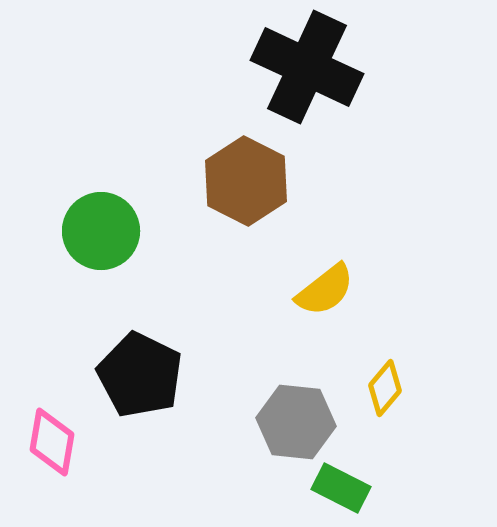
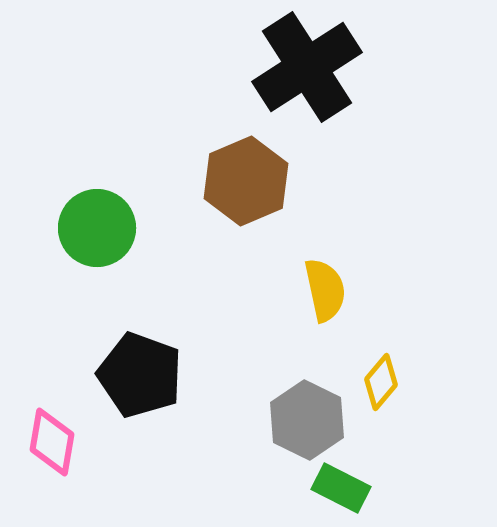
black cross: rotated 32 degrees clockwise
brown hexagon: rotated 10 degrees clockwise
green circle: moved 4 px left, 3 px up
yellow semicircle: rotated 64 degrees counterclockwise
black pentagon: rotated 6 degrees counterclockwise
yellow diamond: moved 4 px left, 6 px up
gray hexagon: moved 11 px right, 2 px up; rotated 20 degrees clockwise
